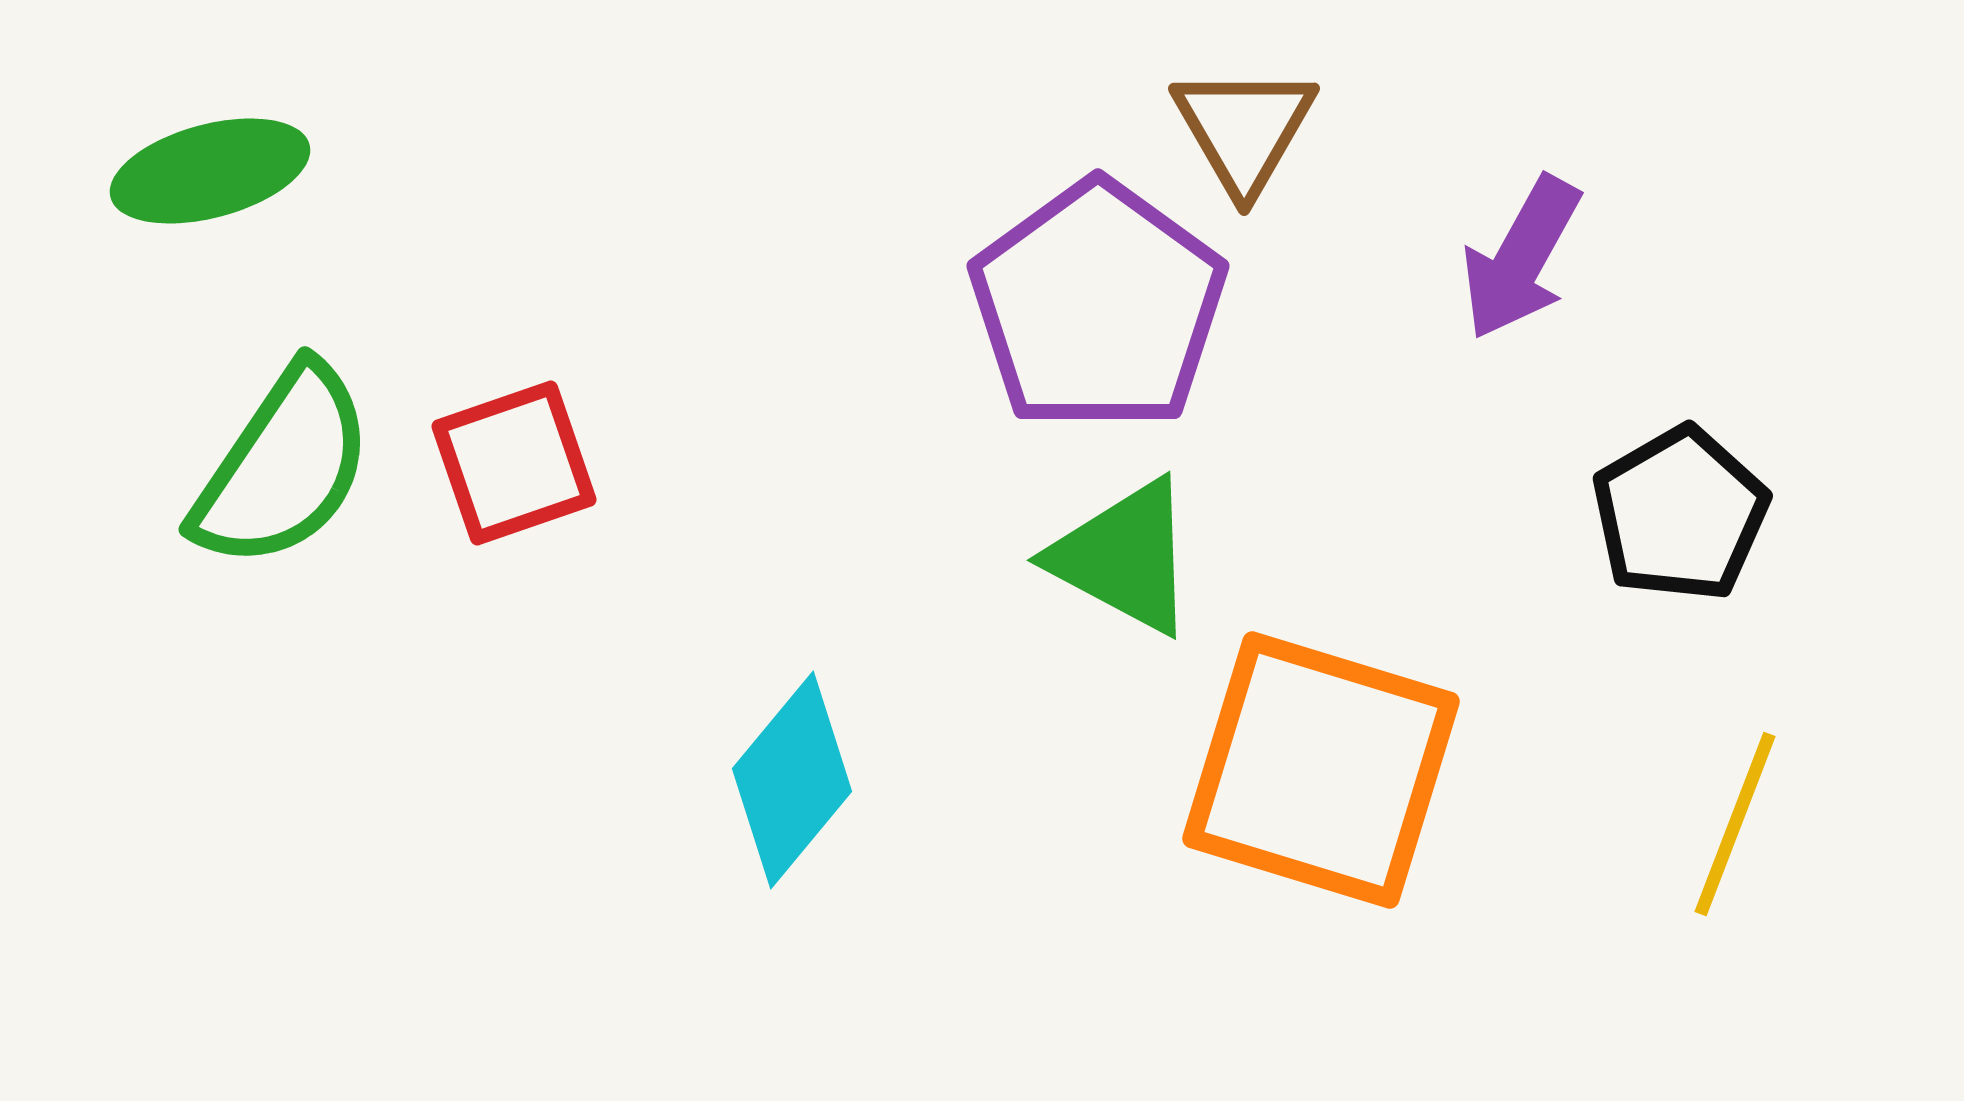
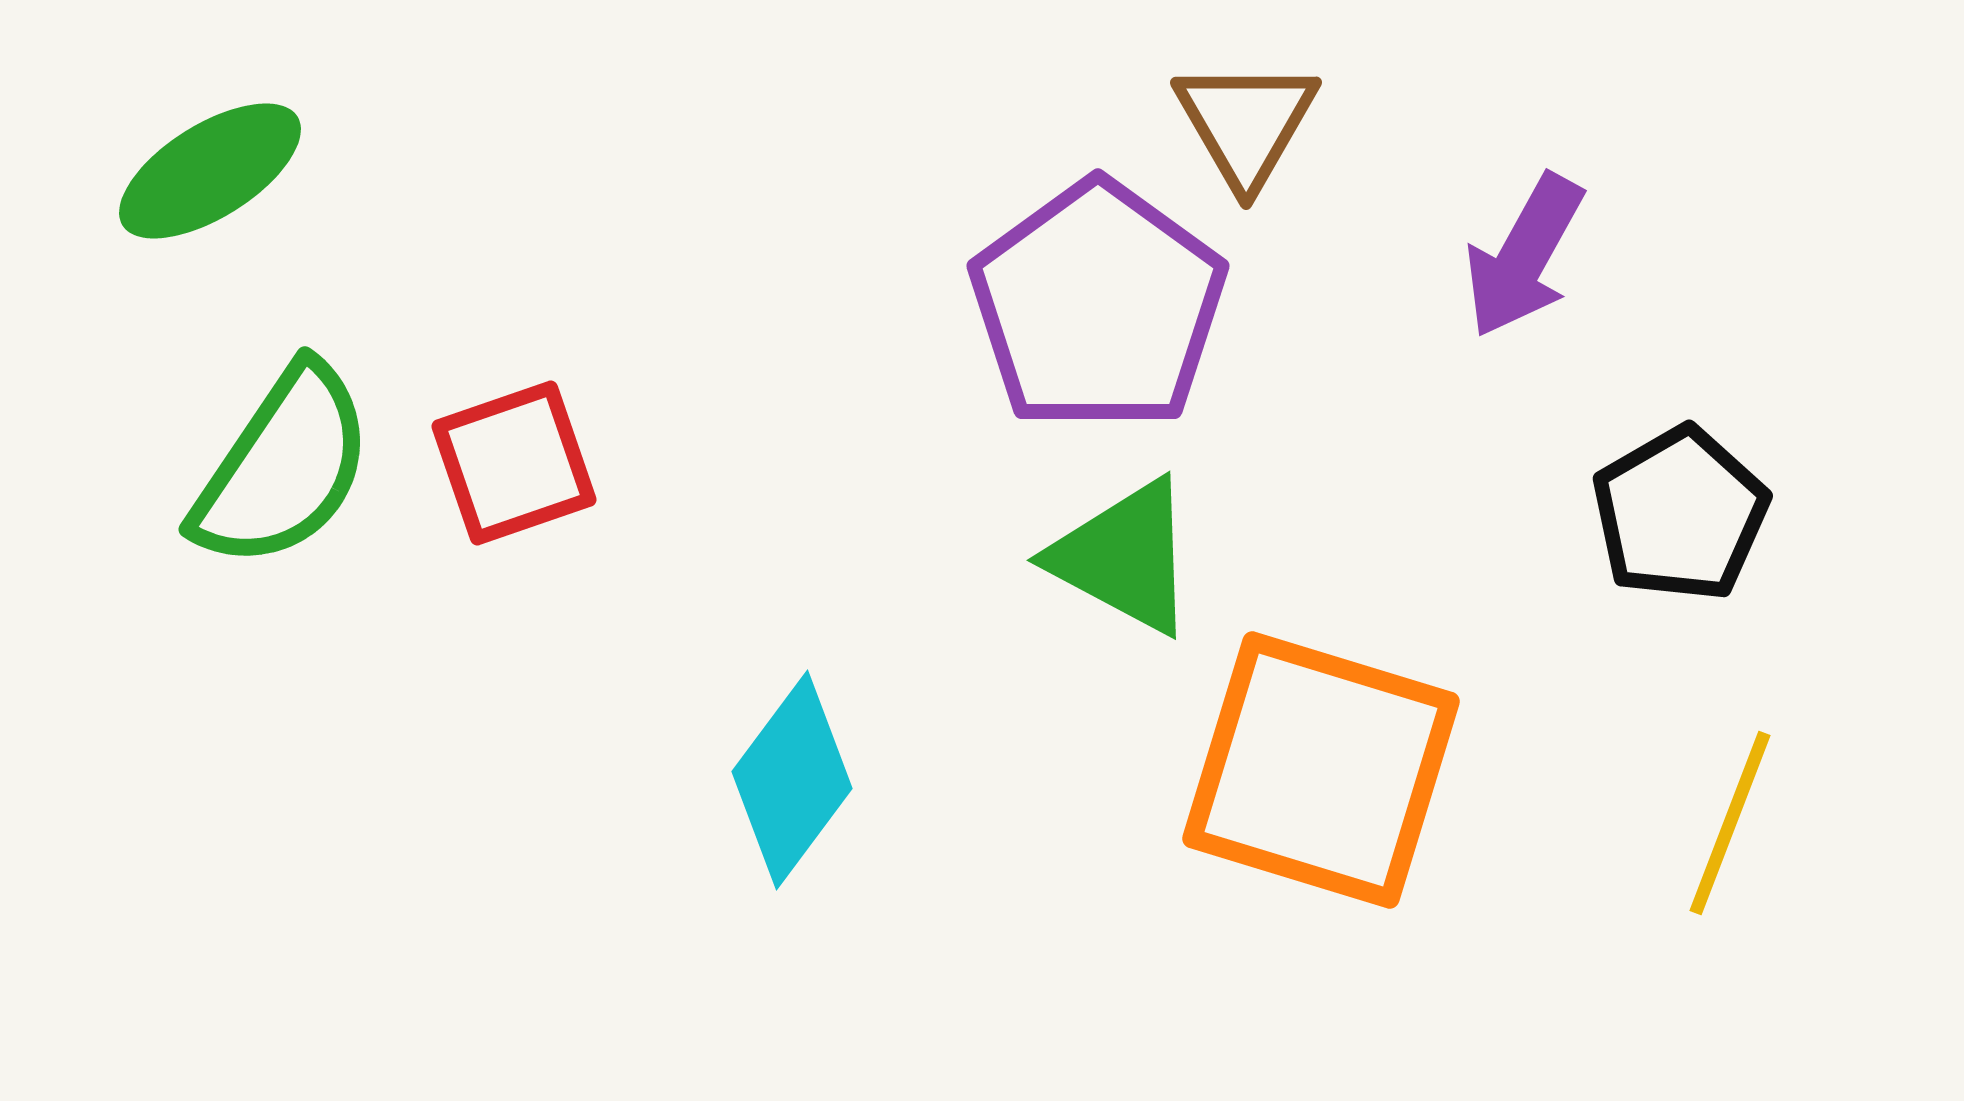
brown triangle: moved 2 px right, 6 px up
green ellipse: rotated 17 degrees counterclockwise
purple arrow: moved 3 px right, 2 px up
cyan diamond: rotated 3 degrees counterclockwise
yellow line: moved 5 px left, 1 px up
